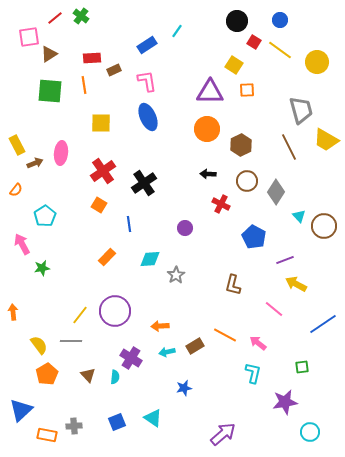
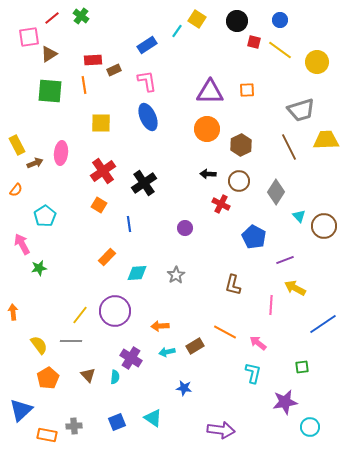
red line at (55, 18): moved 3 px left
red square at (254, 42): rotated 16 degrees counterclockwise
red rectangle at (92, 58): moved 1 px right, 2 px down
yellow square at (234, 65): moved 37 px left, 46 px up
gray trapezoid at (301, 110): rotated 88 degrees clockwise
yellow trapezoid at (326, 140): rotated 148 degrees clockwise
brown circle at (247, 181): moved 8 px left
cyan diamond at (150, 259): moved 13 px left, 14 px down
green star at (42, 268): moved 3 px left
yellow arrow at (296, 284): moved 1 px left, 4 px down
pink line at (274, 309): moved 3 px left, 4 px up; rotated 54 degrees clockwise
orange line at (225, 335): moved 3 px up
orange pentagon at (47, 374): moved 1 px right, 4 px down
blue star at (184, 388): rotated 21 degrees clockwise
cyan circle at (310, 432): moved 5 px up
purple arrow at (223, 434): moved 2 px left, 4 px up; rotated 48 degrees clockwise
